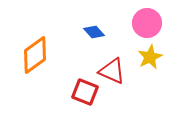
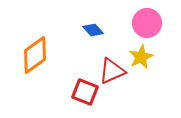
blue diamond: moved 1 px left, 2 px up
yellow star: moved 9 px left
red triangle: rotated 48 degrees counterclockwise
